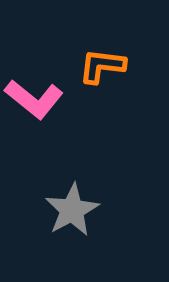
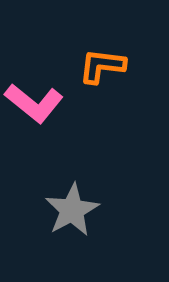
pink L-shape: moved 4 px down
